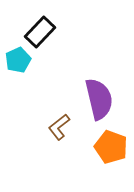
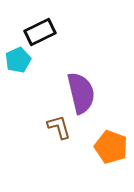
black rectangle: rotated 20 degrees clockwise
purple semicircle: moved 18 px left, 6 px up
brown L-shape: rotated 112 degrees clockwise
